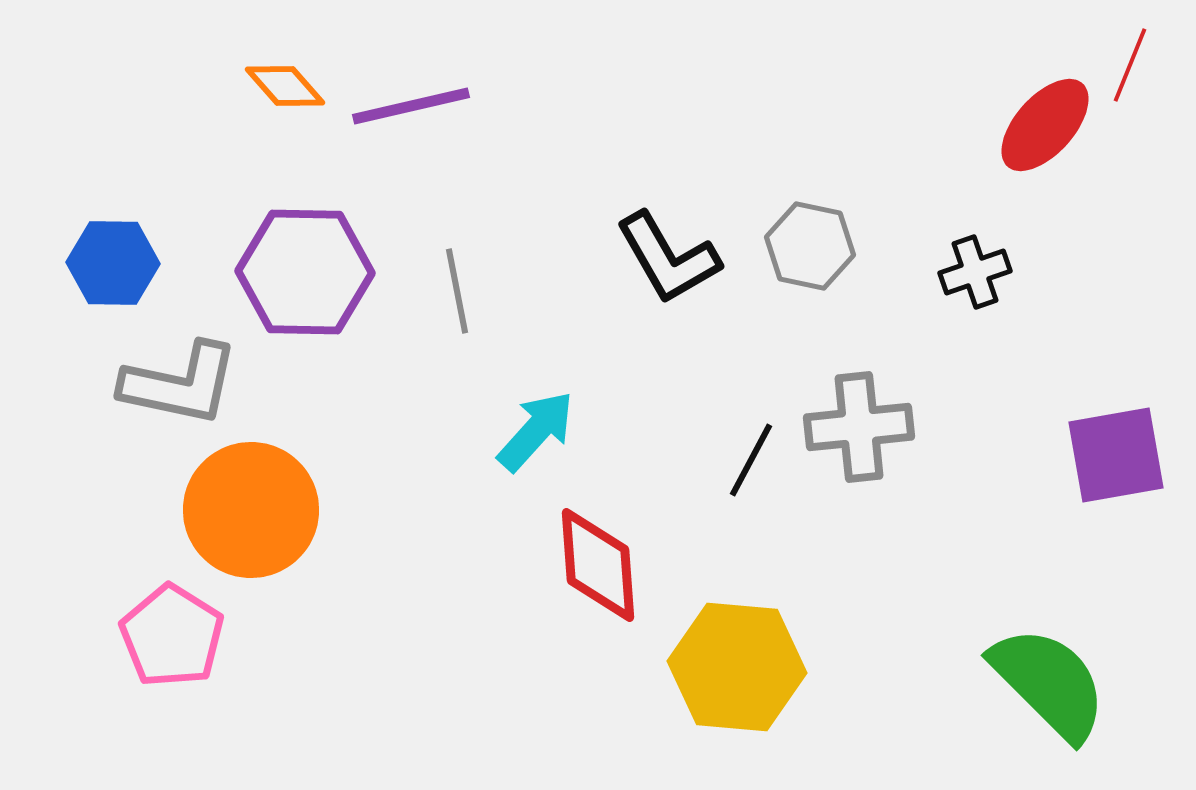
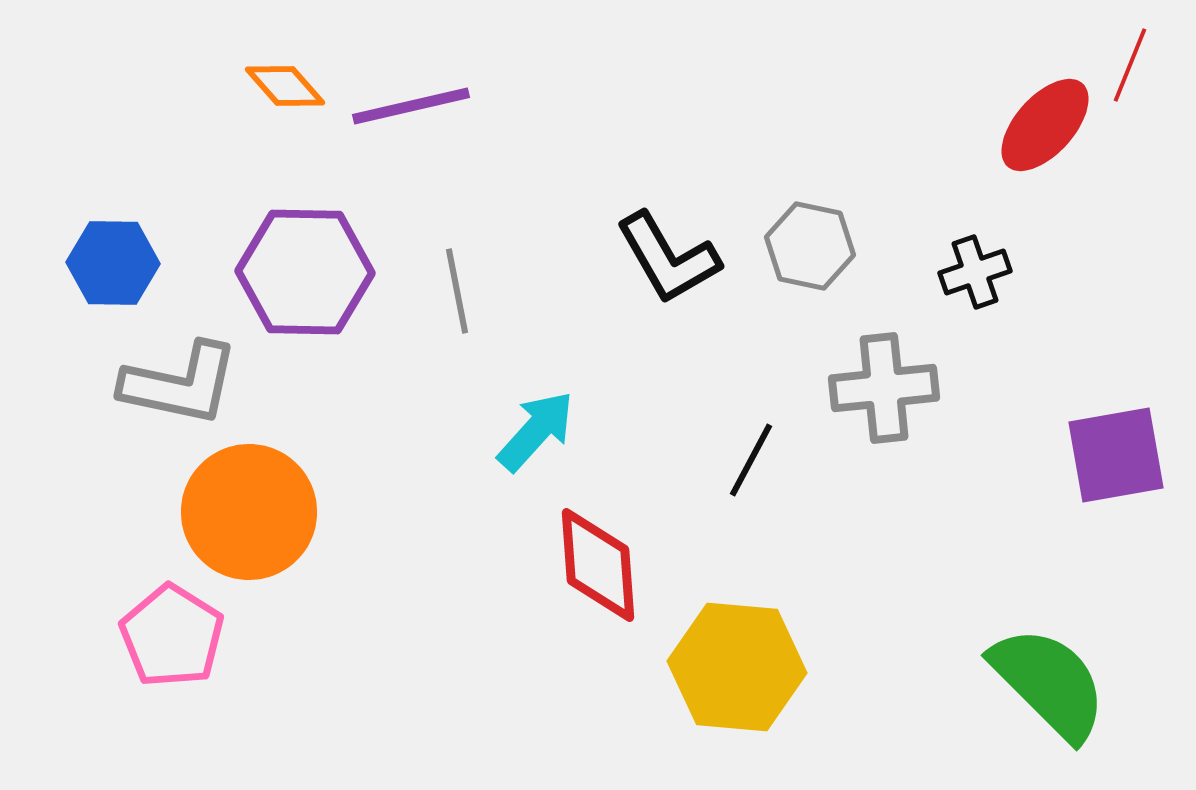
gray cross: moved 25 px right, 39 px up
orange circle: moved 2 px left, 2 px down
